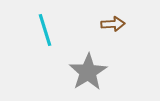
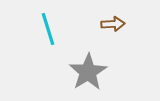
cyan line: moved 3 px right, 1 px up
